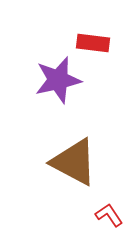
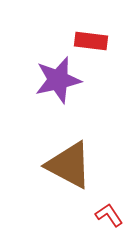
red rectangle: moved 2 px left, 2 px up
brown triangle: moved 5 px left, 3 px down
